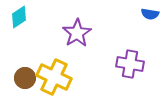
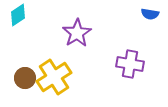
cyan diamond: moved 1 px left, 2 px up
yellow cross: rotated 32 degrees clockwise
